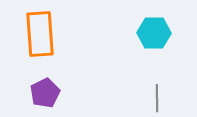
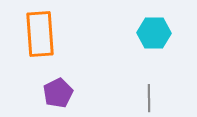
purple pentagon: moved 13 px right
gray line: moved 8 px left
